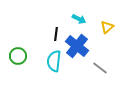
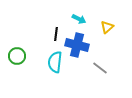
blue cross: moved 1 px up; rotated 25 degrees counterclockwise
green circle: moved 1 px left
cyan semicircle: moved 1 px right, 1 px down
